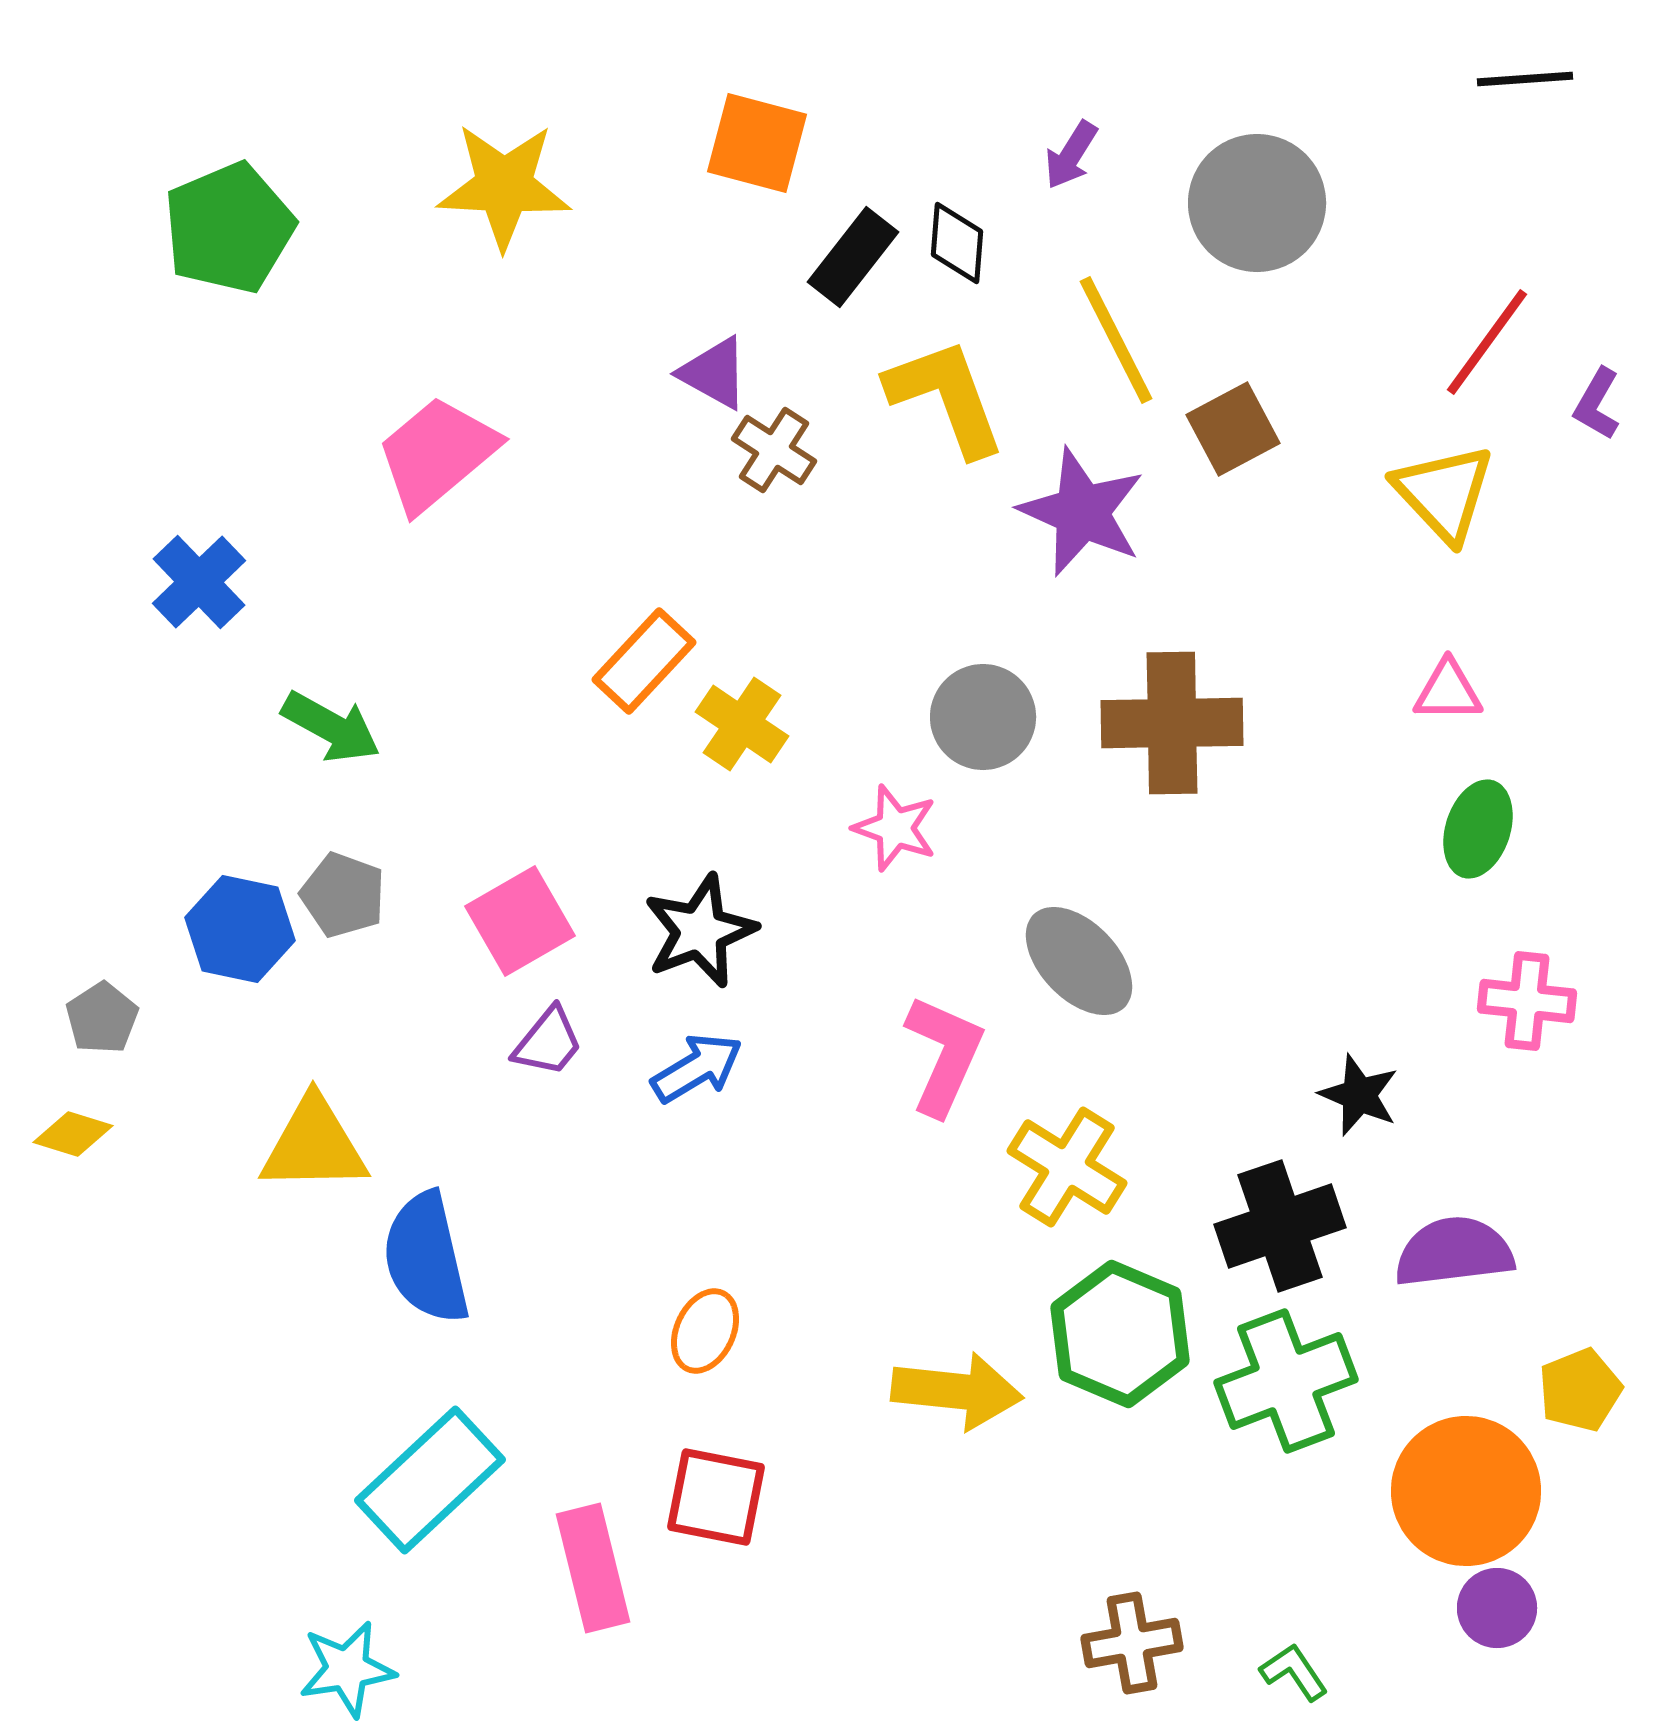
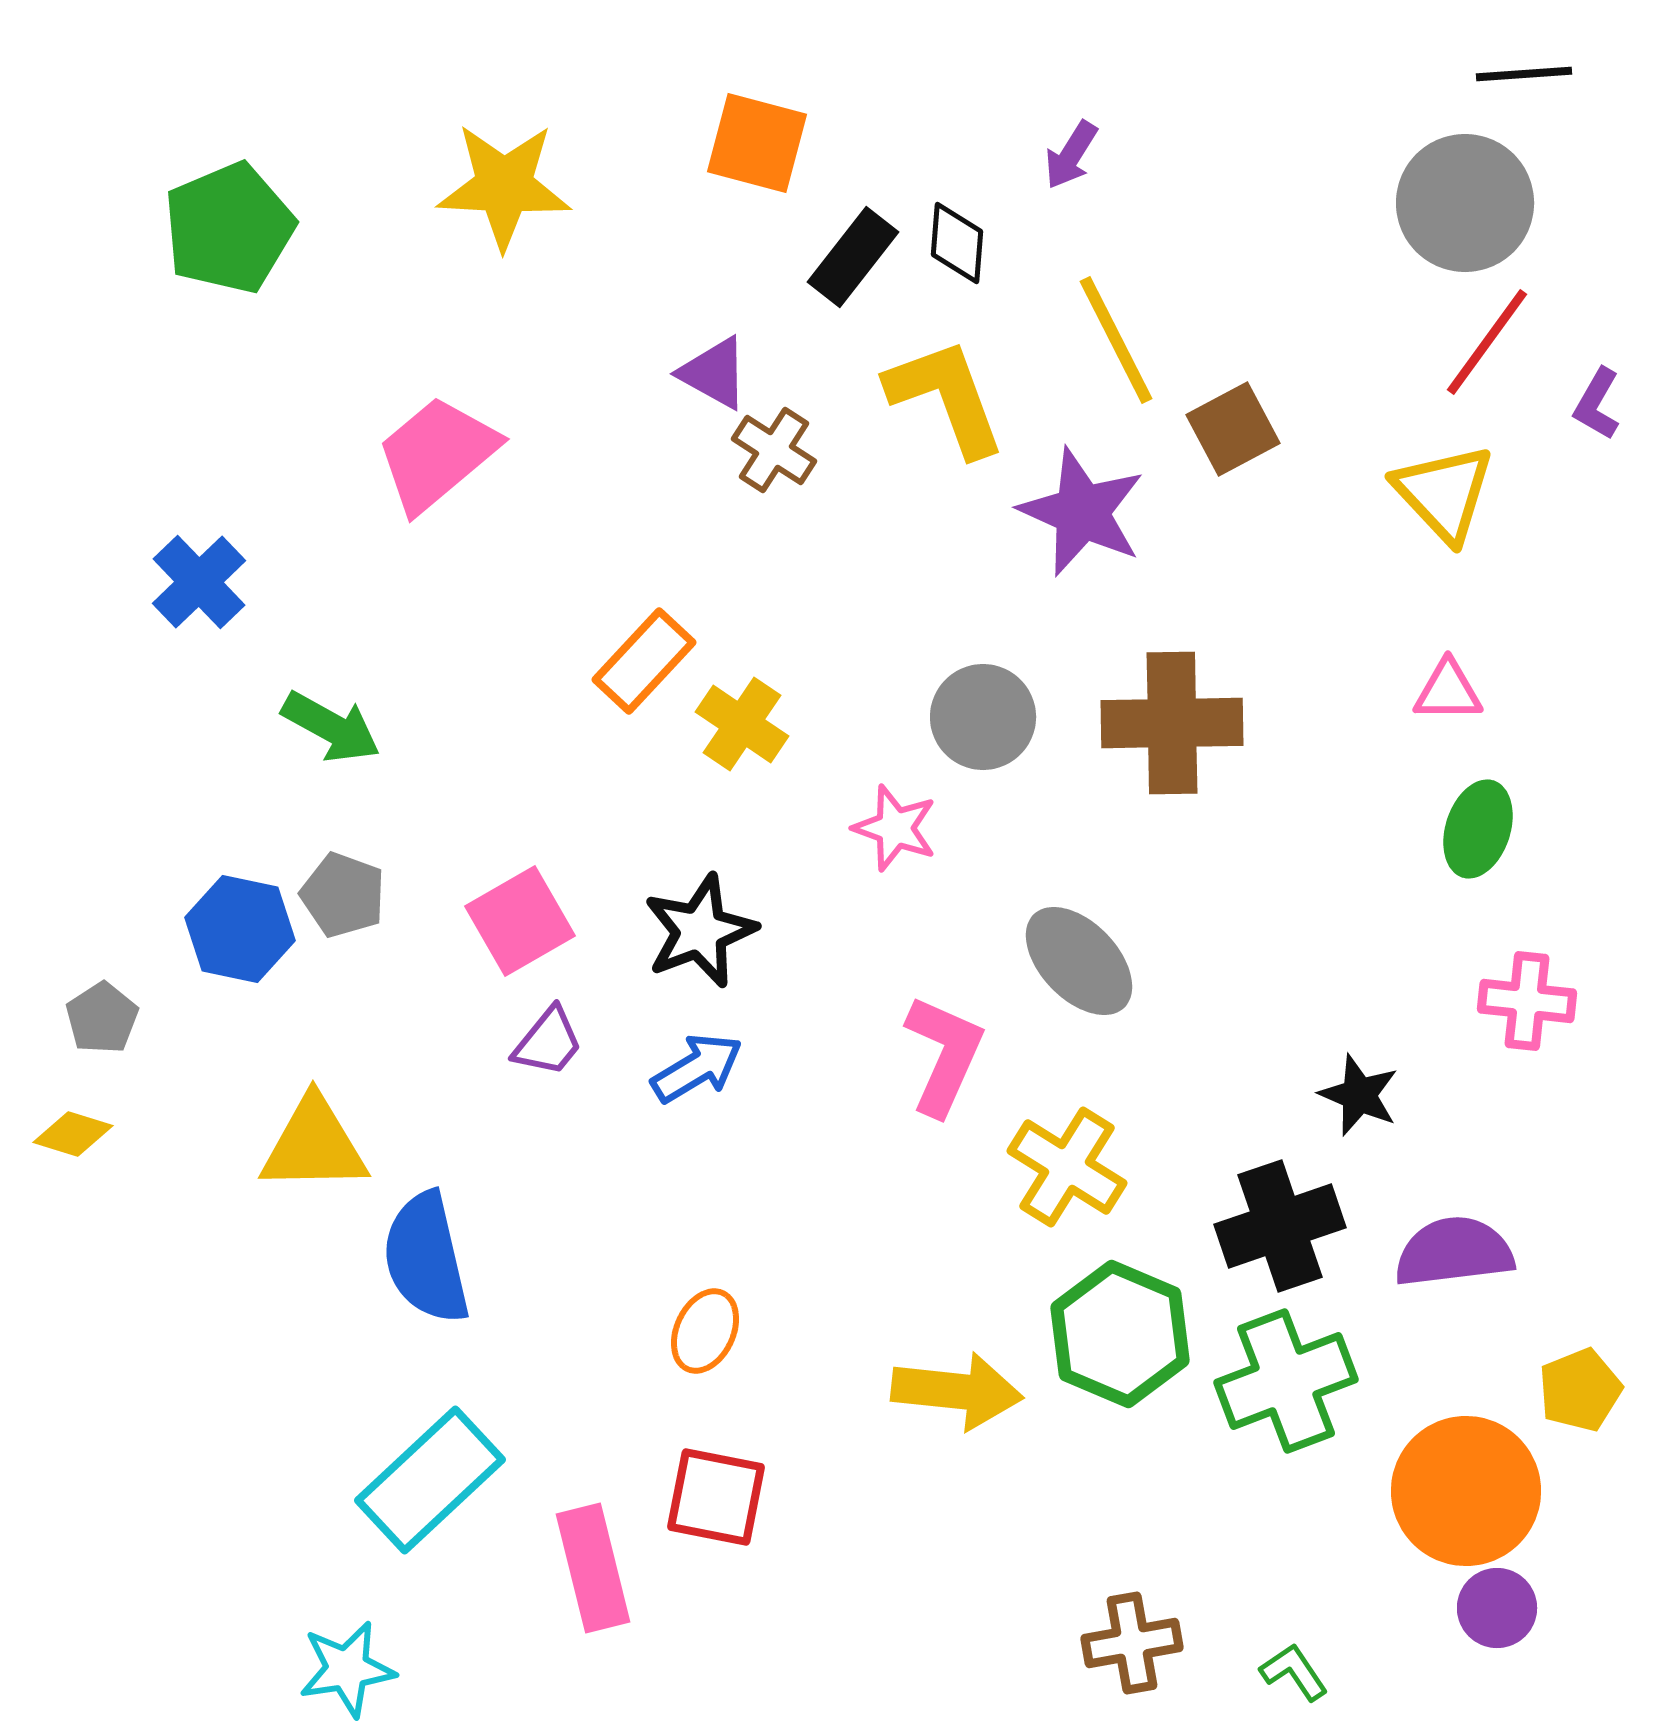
black line at (1525, 79): moved 1 px left, 5 px up
gray circle at (1257, 203): moved 208 px right
